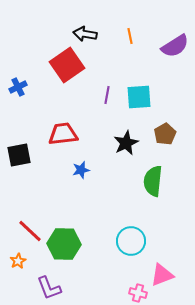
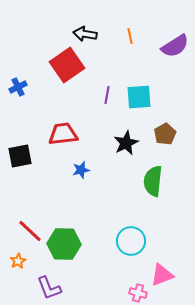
black square: moved 1 px right, 1 px down
